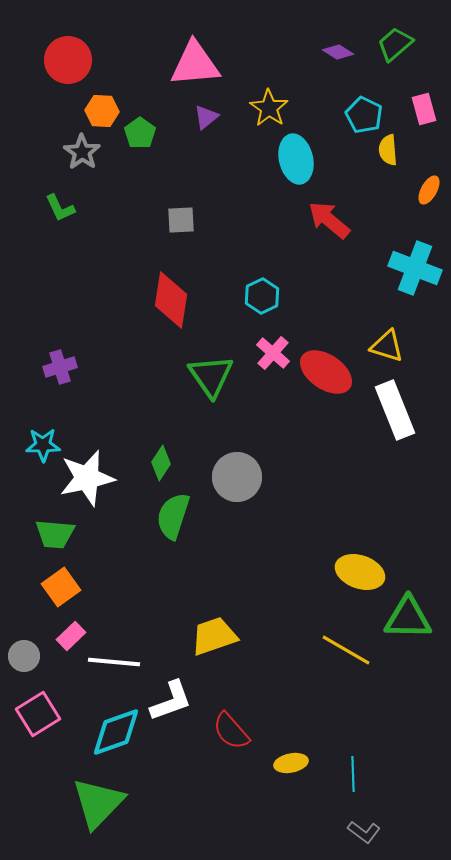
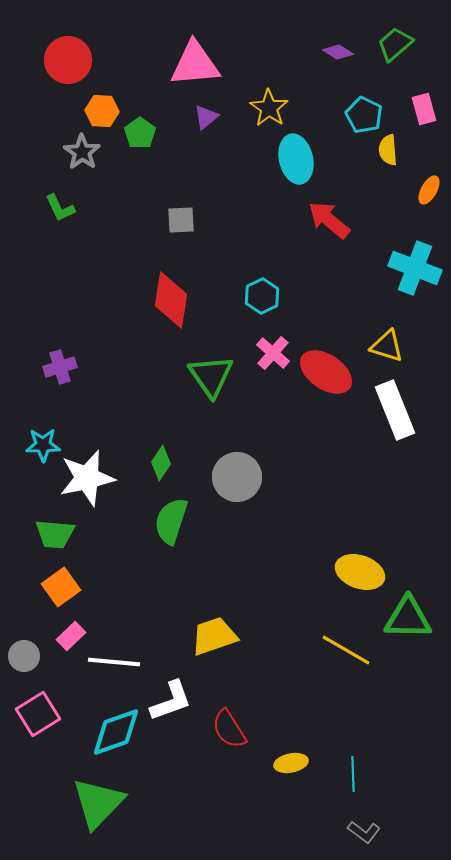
green semicircle at (173, 516): moved 2 px left, 5 px down
red semicircle at (231, 731): moved 2 px left, 2 px up; rotated 9 degrees clockwise
